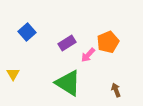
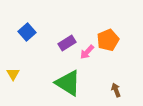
orange pentagon: moved 2 px up
pink arrow: moved 1 px left, 3 px up
